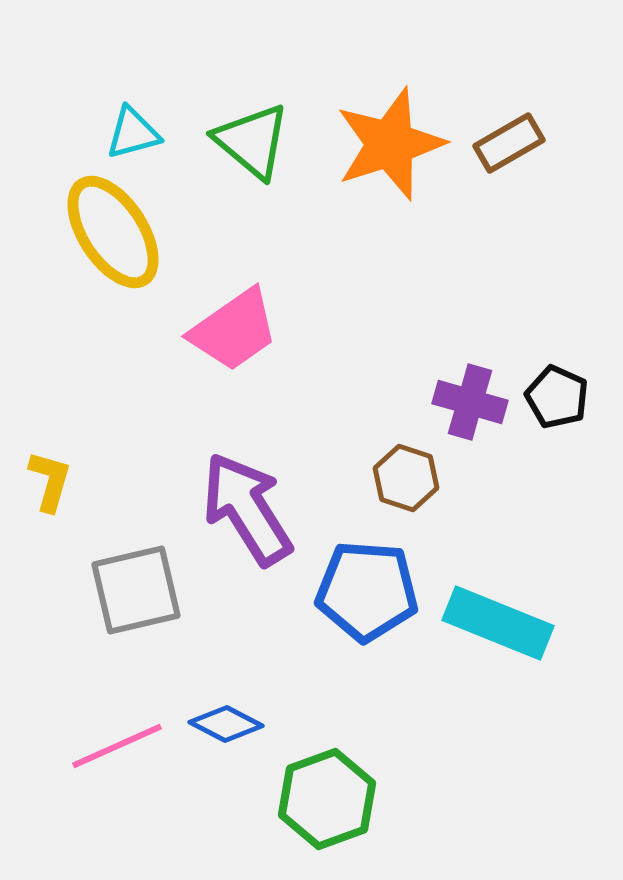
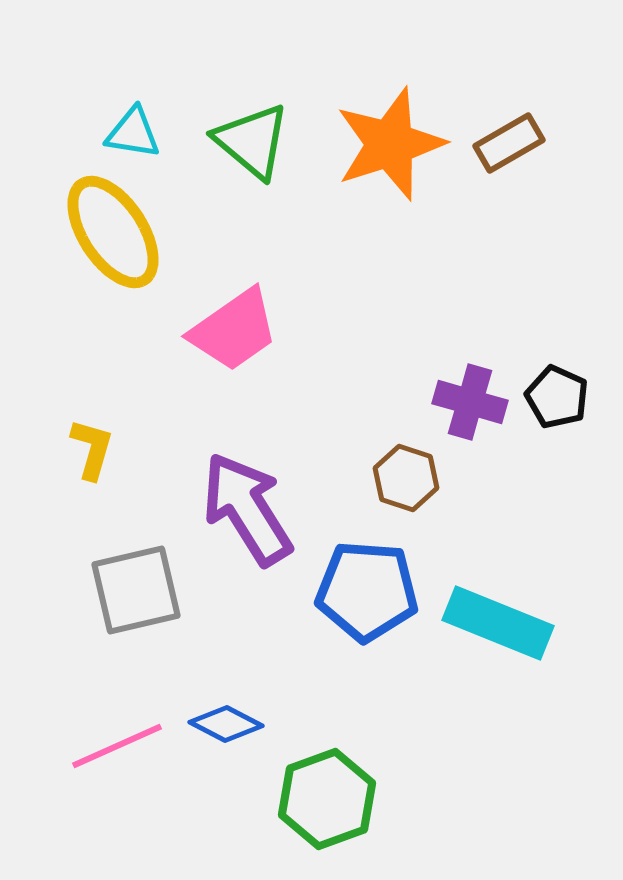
cyan triangle: rotated 24 degrees clockwise
yellow L-shape: moved 42 px right, 32 px up
